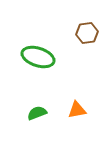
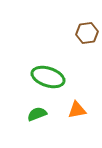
green ellipse: moved 10 px right, 20 px down
green semicircle: moved 1 px down
